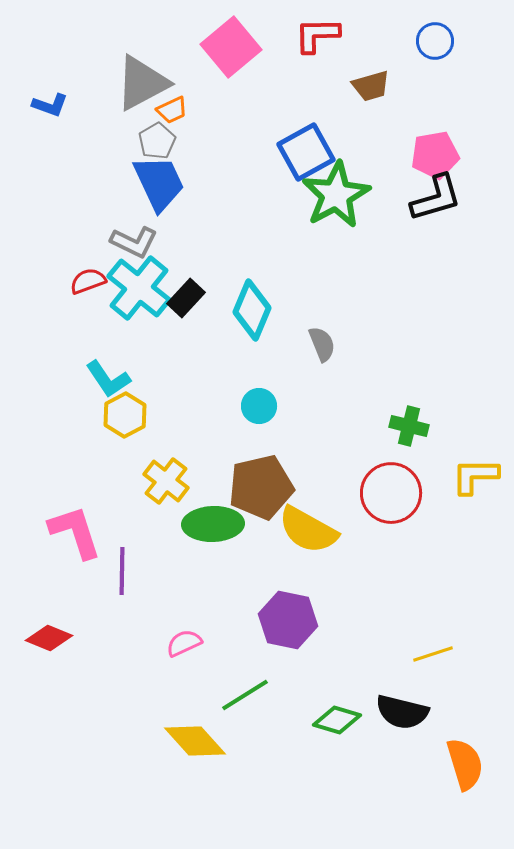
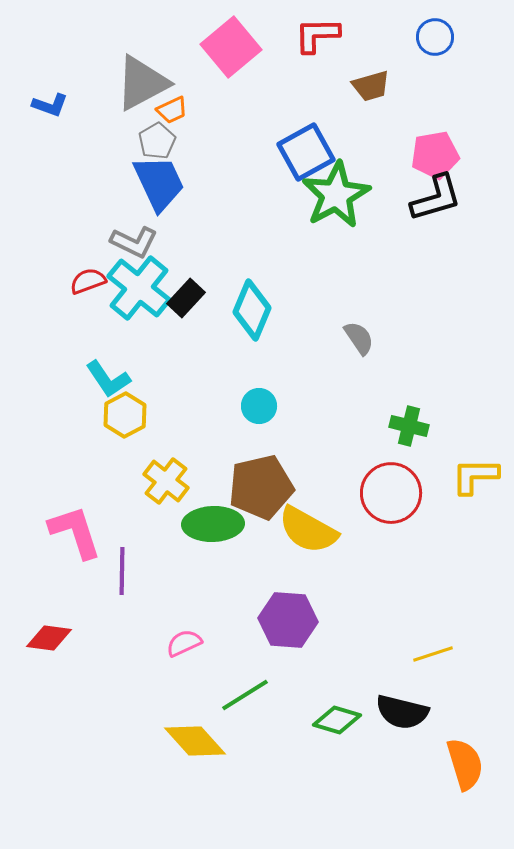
blue circle: moved 4 px up
gray semicircle: moved 37 px right, 6 px up; rotated 12 degrees counterclockwise
purple hexagon: rotated 8 degrees counterclockwise
red diamond: rotated 15 degrees counterclockwise
